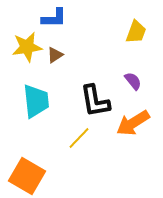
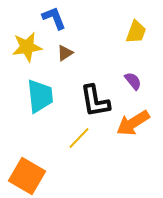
blue L-shape: rotated 112 degrees counterclockwise
brown triangle: moved 10 px right, 2 px up
cyan trapezoid: moved 4 px right, 5 px up
